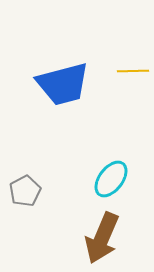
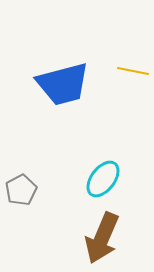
yellow line: rotated 12 degrees clockwise
cyan ellipse: moved 8 px left
gray pentagon: moved 4 px left, 1 px up
